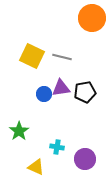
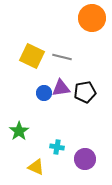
blue circle: moved 1 px up
